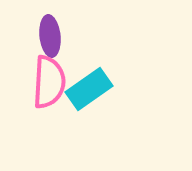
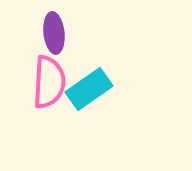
purple ellipse: moved 4 px right, 3 px up
